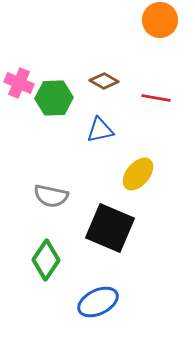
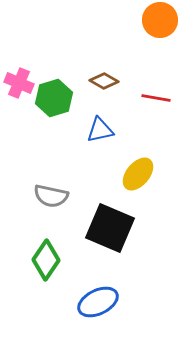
green hexagon: rotated 15 degrees counterclockwise
